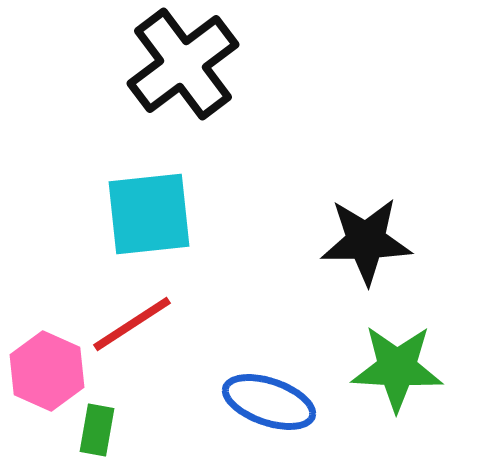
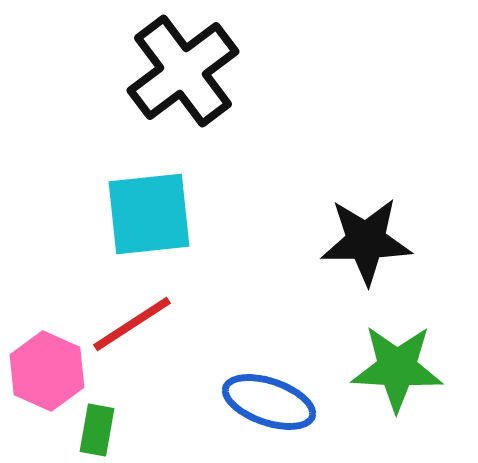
black cross: moved 7 px down
